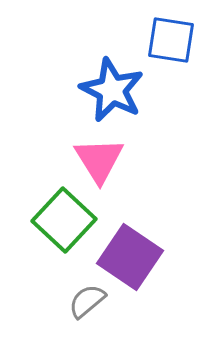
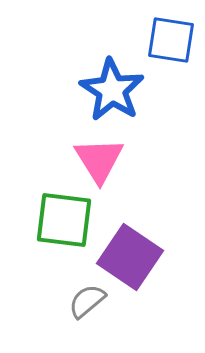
blue star: rotated 6 degrees clockwise
green square: rotated 36 degrees counterclockwise
